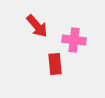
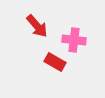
red rectangle: moved 2 px up; rotated 55 degrees counterclockwise
